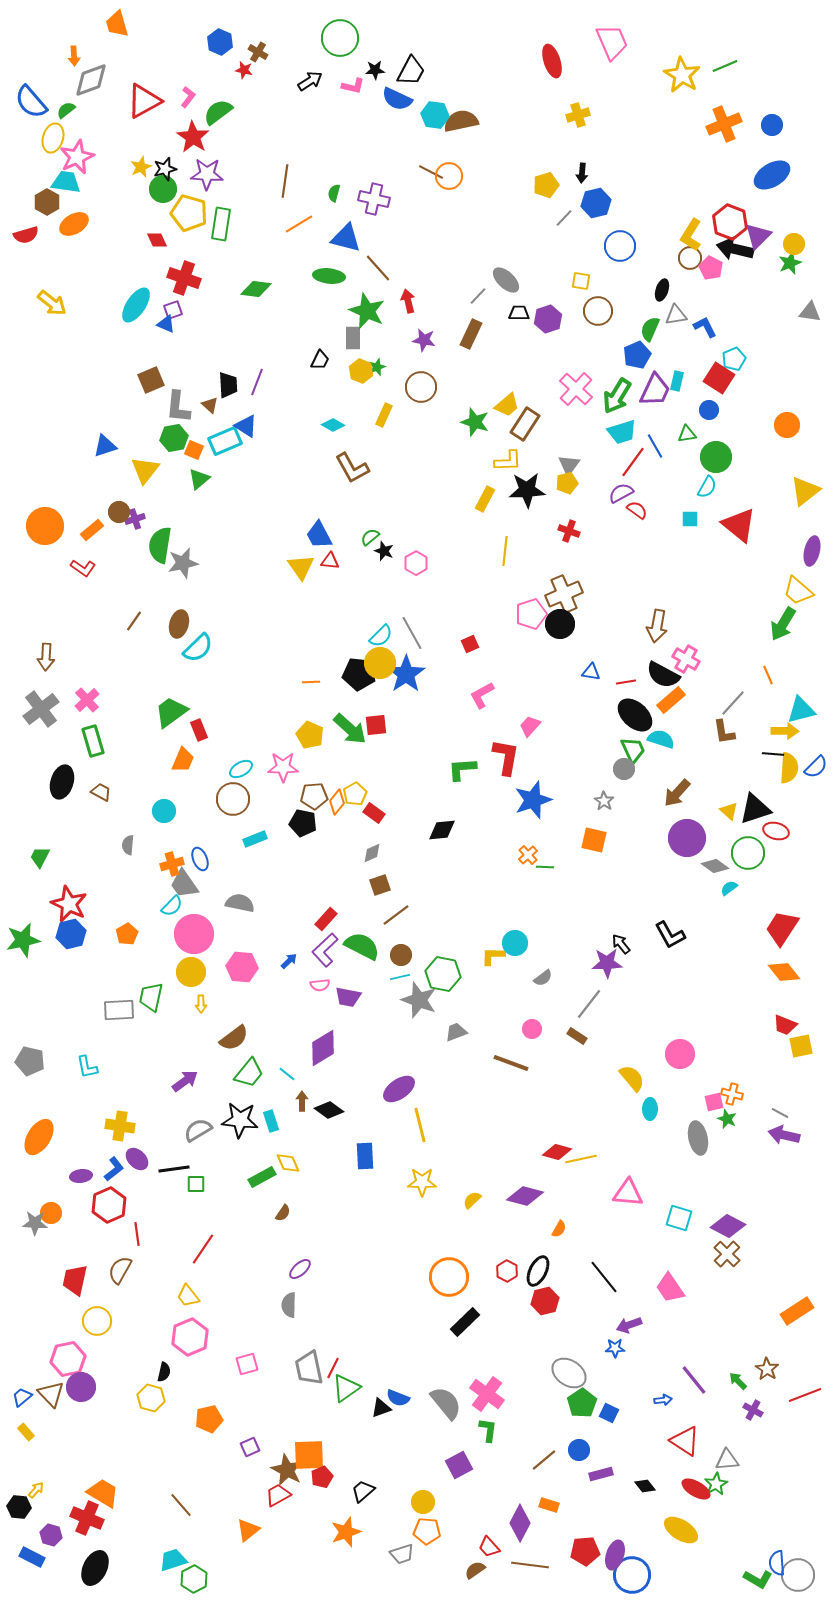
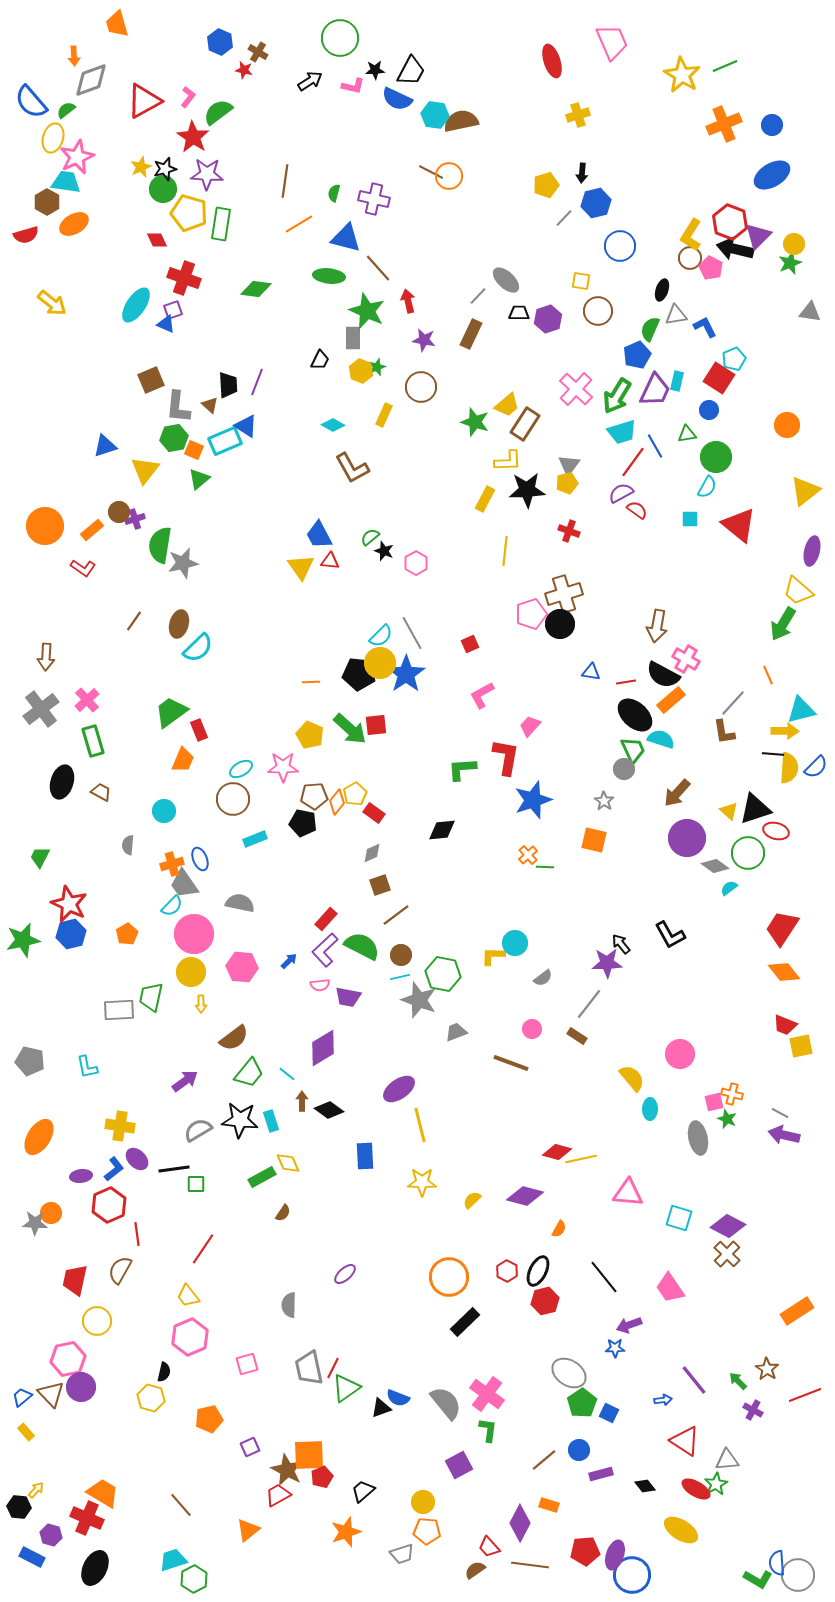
brown cross at (564, 594): rotated 6 degrees clockwise
purple ellipse at (300, 1269): moved 45 px right, 5 px down
